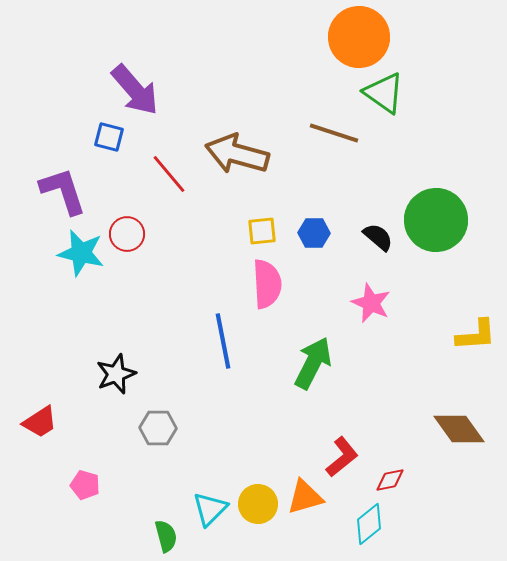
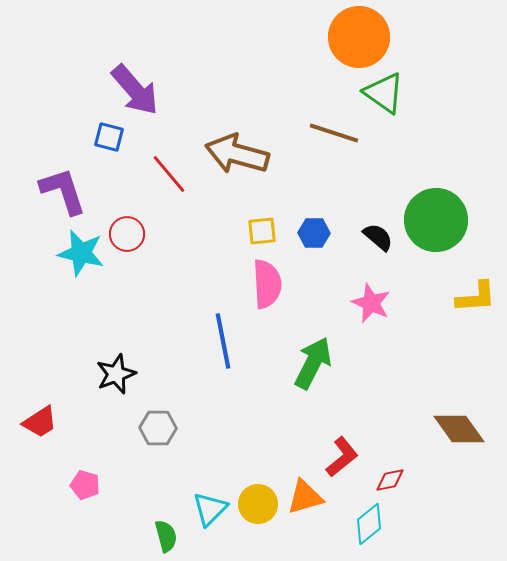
yellow L-shape: moved 38 px up
